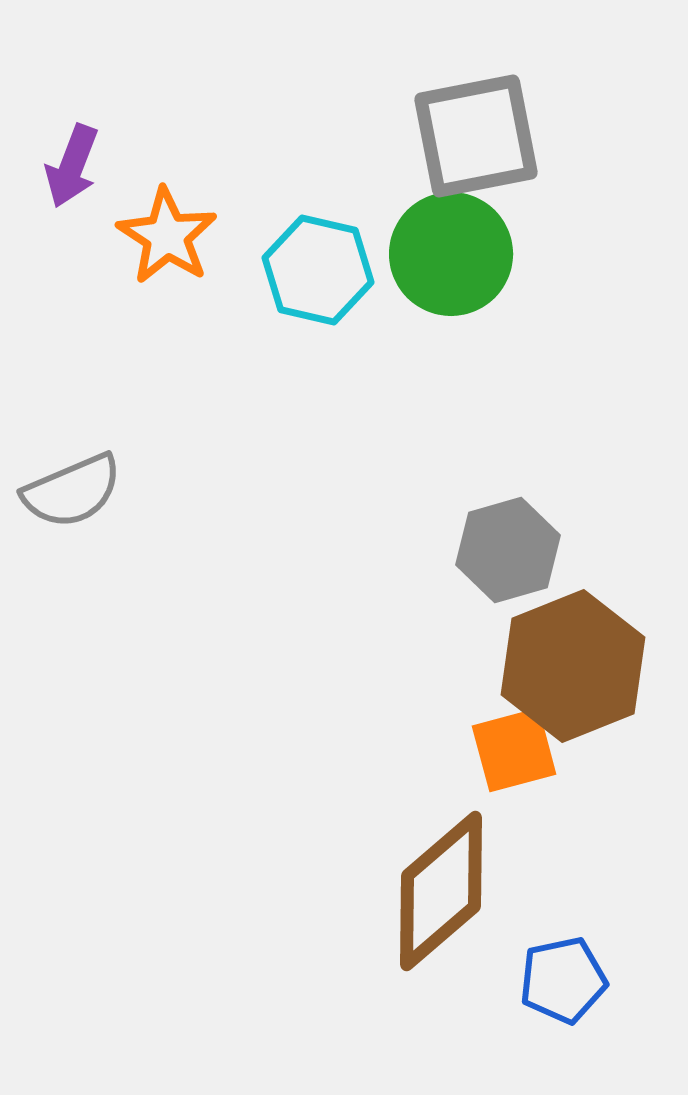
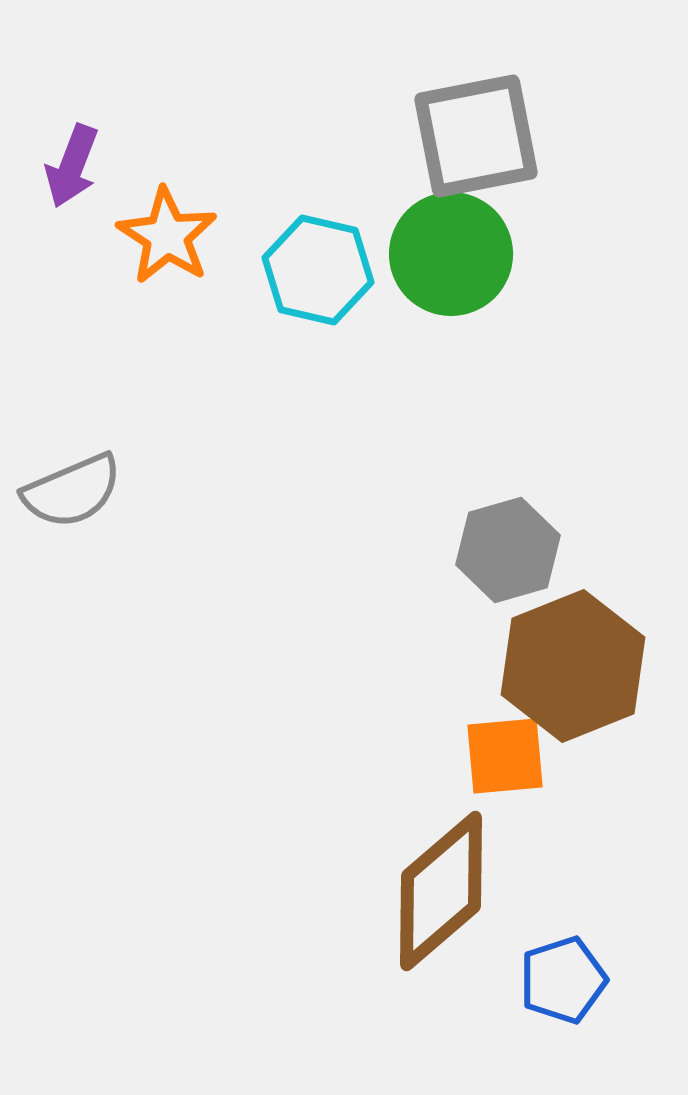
orange square: moved 9 px left, 6 px down; rotated 10 degrees clockwise
blue pentagon: rotated 6 degrees counterclockwise
